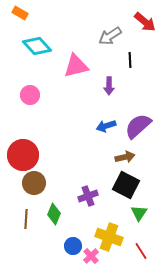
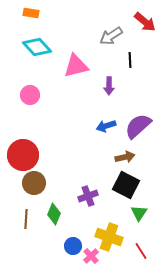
orange rectangle: moved 11 px right; rotated 21 degrees counterclockwise
gray arrow: moved 1 px right
cyan diamond: moved 1 px down
